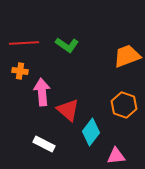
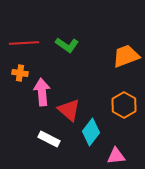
orange trapezoid: moved 1 px left
orange cross: moved 2 px down
orange hexagon: rotated 10 degrees clockwise
red triangle: moved 1 px right
white rectangle: moved 5 px right, 5 px up
